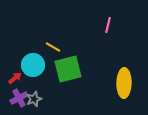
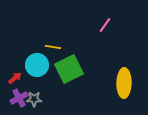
pink line: moved 3 px left; rotated 21 degrees clockwise
yellow line: rotated 21 degrees counterclockwise
cyan circle: moved 4 px right
green square: moved 1 px right; rotated 12 degrees counterclockwise
gray star: rotated 21 degrees clockwise
